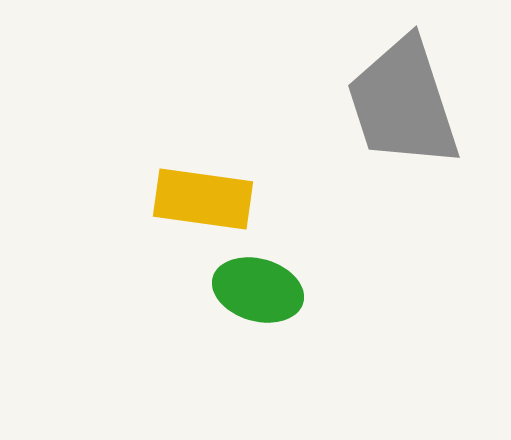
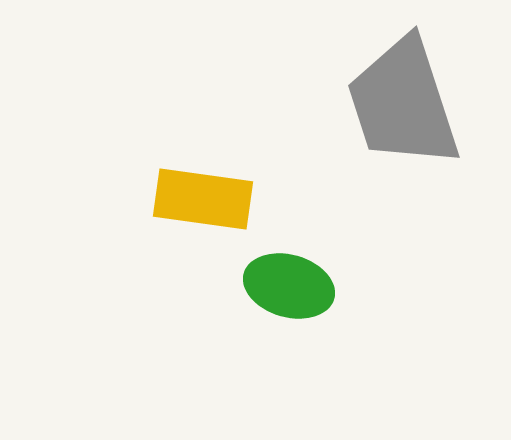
green ellipse: moved 31 px right, 4 px up
